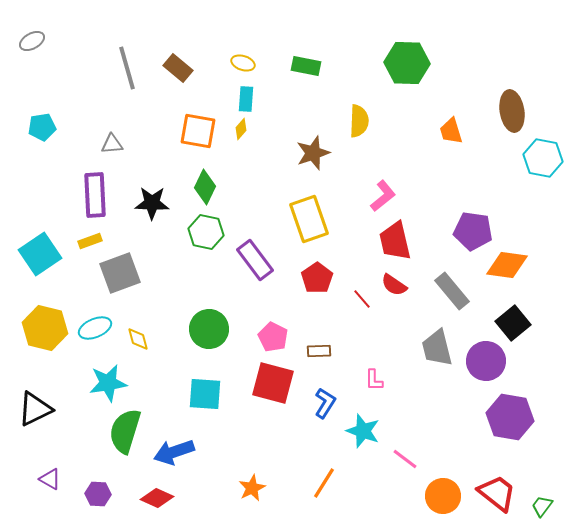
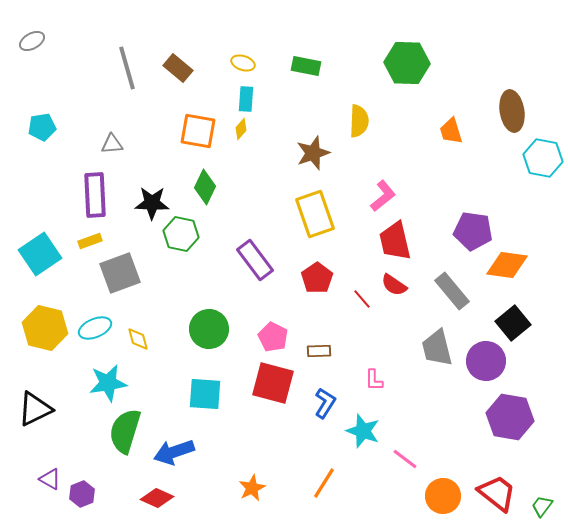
yellow rectangle at (309, 219): moved 6 px right, 5 px up
green hexagon at (206, 232): moved 25 px left, 2 px down
purple hexagon at (98, 494): moved 16 px left; rotated 25 degrees counterclockwise
